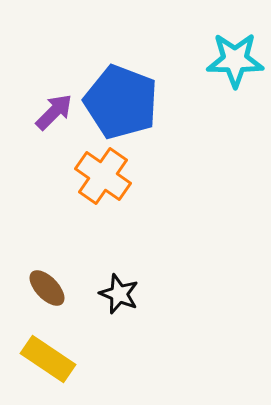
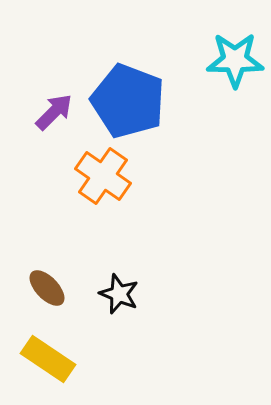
blue pentagon: moved 7 px right, 1 px up
